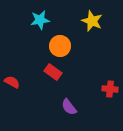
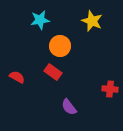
red semicircle: moved 5 px right, 5 px up
